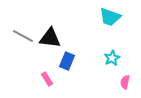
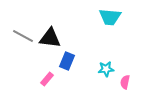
cyan trapezoid: rotated 15 degrees counterclockwise
cyan star: moved 6 px left, 11 px down; rotated 21 degrees clockwise
pink rectangle: rotated 72 degrees clockwise
